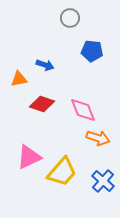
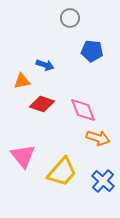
orange triangle: moved 3 px right, 2 px down
pink triangle: moved 6 px left, 1 px up; rotated 44 degrees counterclockwise
